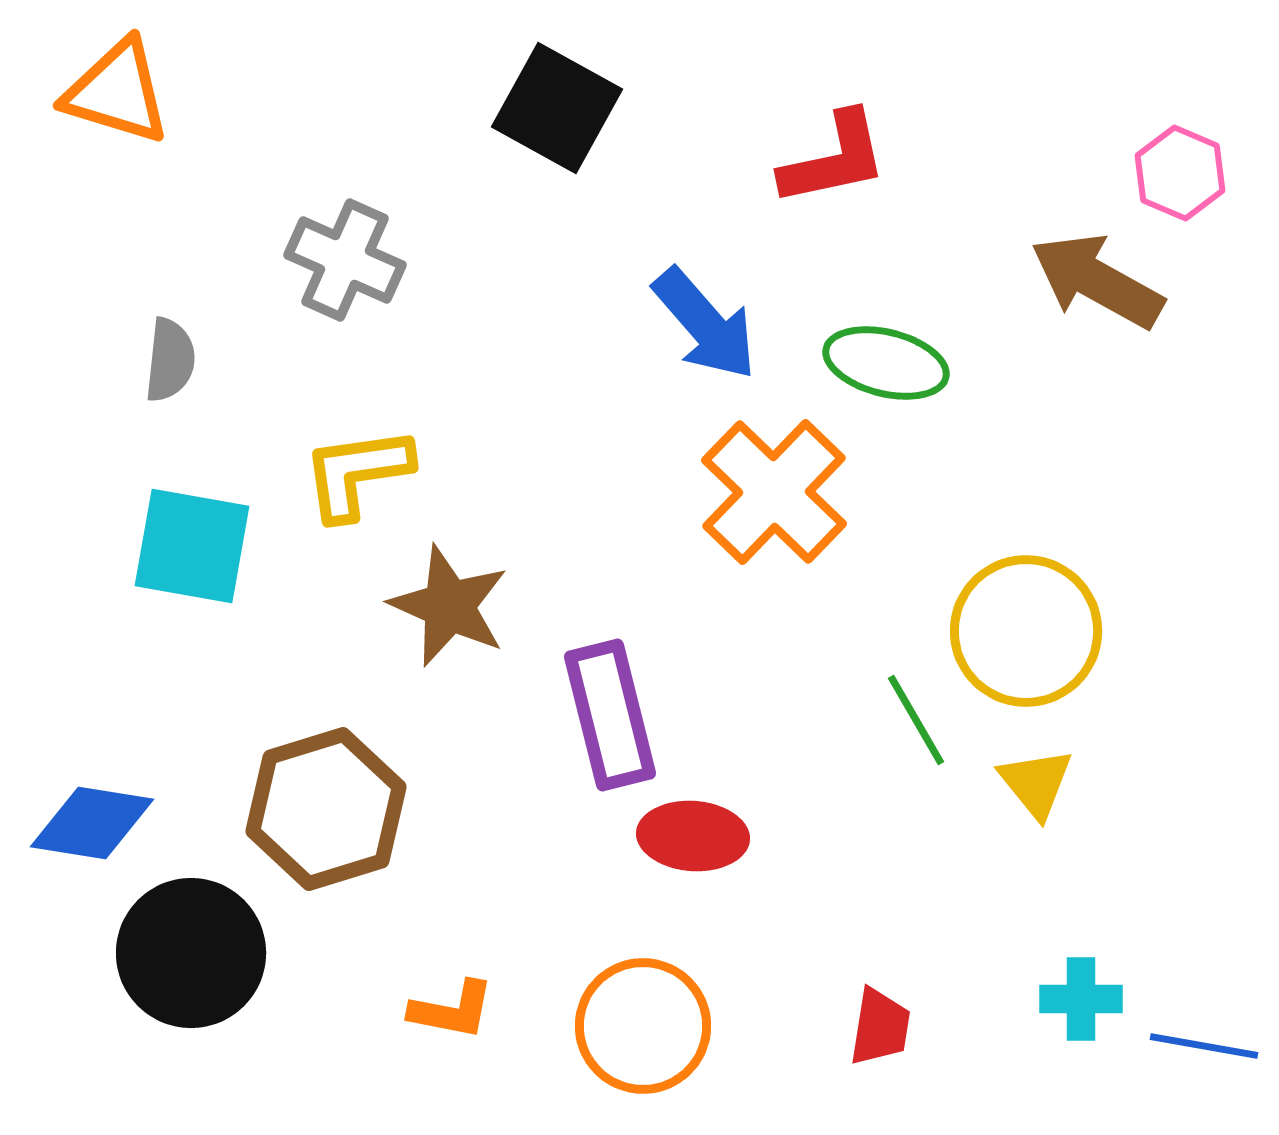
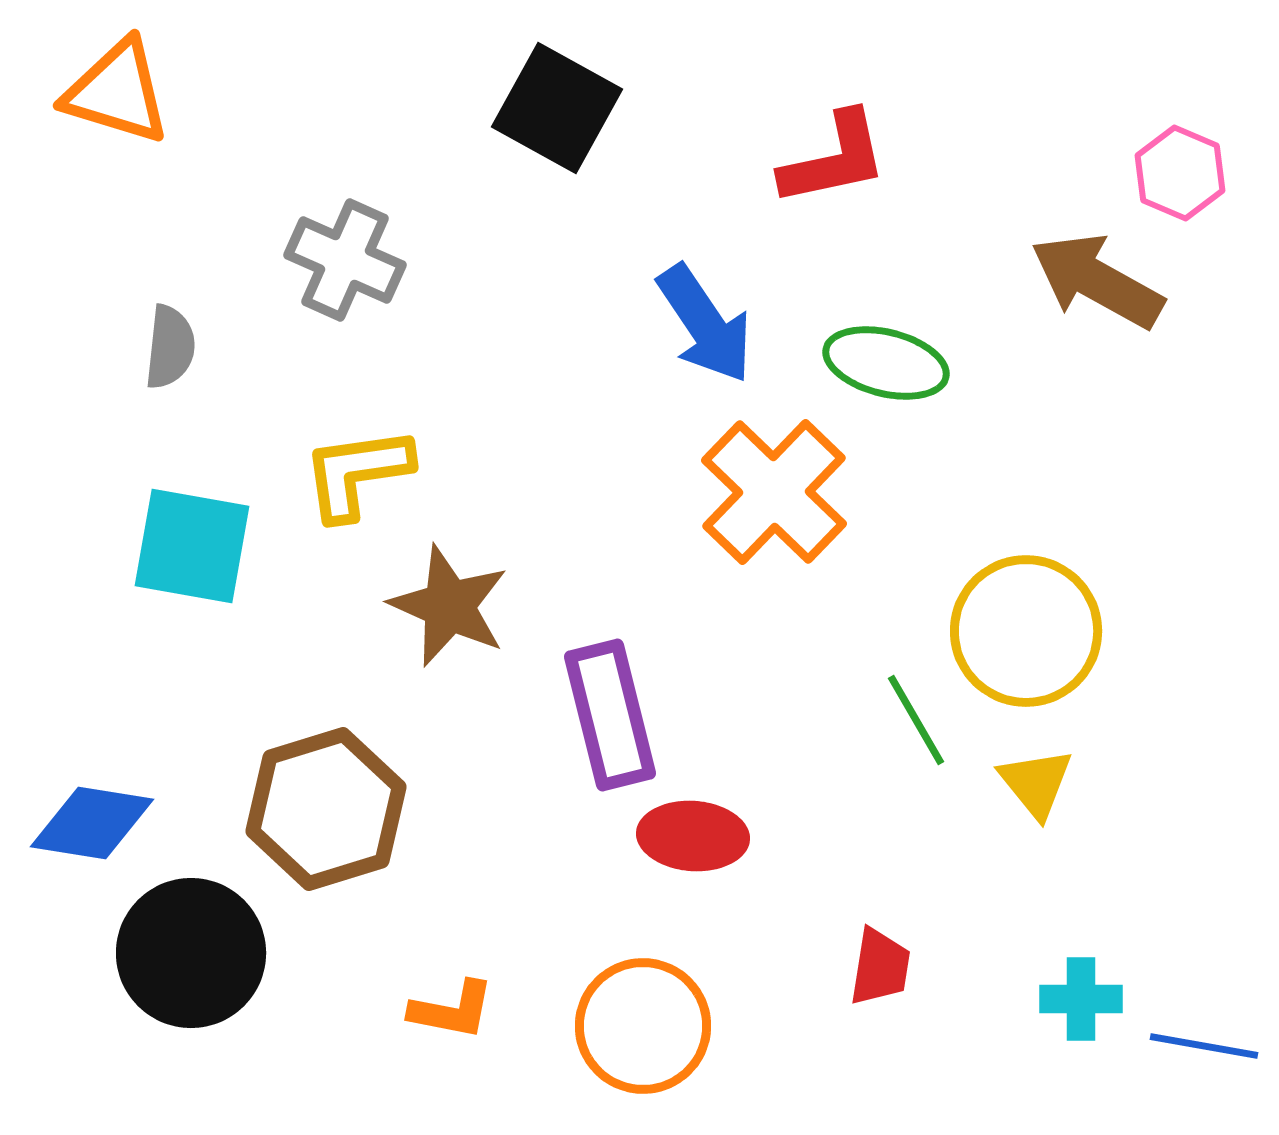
blue arrow: rotated 7 degrees clockwise
gray semicircle: moved 13 px up
red trapezoid: moved 60 px up
